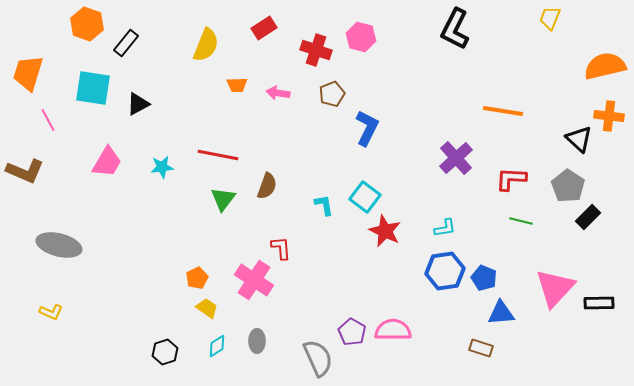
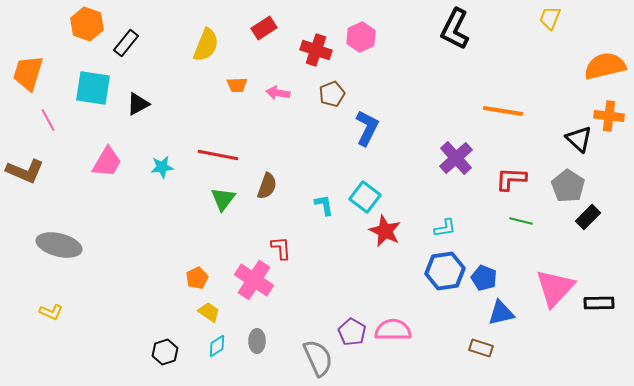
pink hexagon at (361, 37): rotated 20 degrees clockwise
yellow trapezoid at (207, 308): moved 2 px right, 4 px down
blue triangle at (501, 313): rotated 8 degrees counterclockwise
